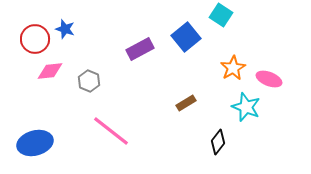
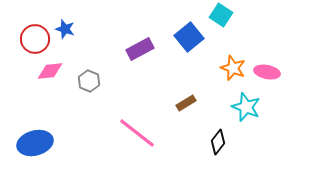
blue square: moved 3 px right
orange star: rotated 20 degrees counterclockwise
pink ellipse: moved 2 px left, 7 px up; rotated 10 degrees counterclockwise
pink line: moved 26 px right, 2 px down
